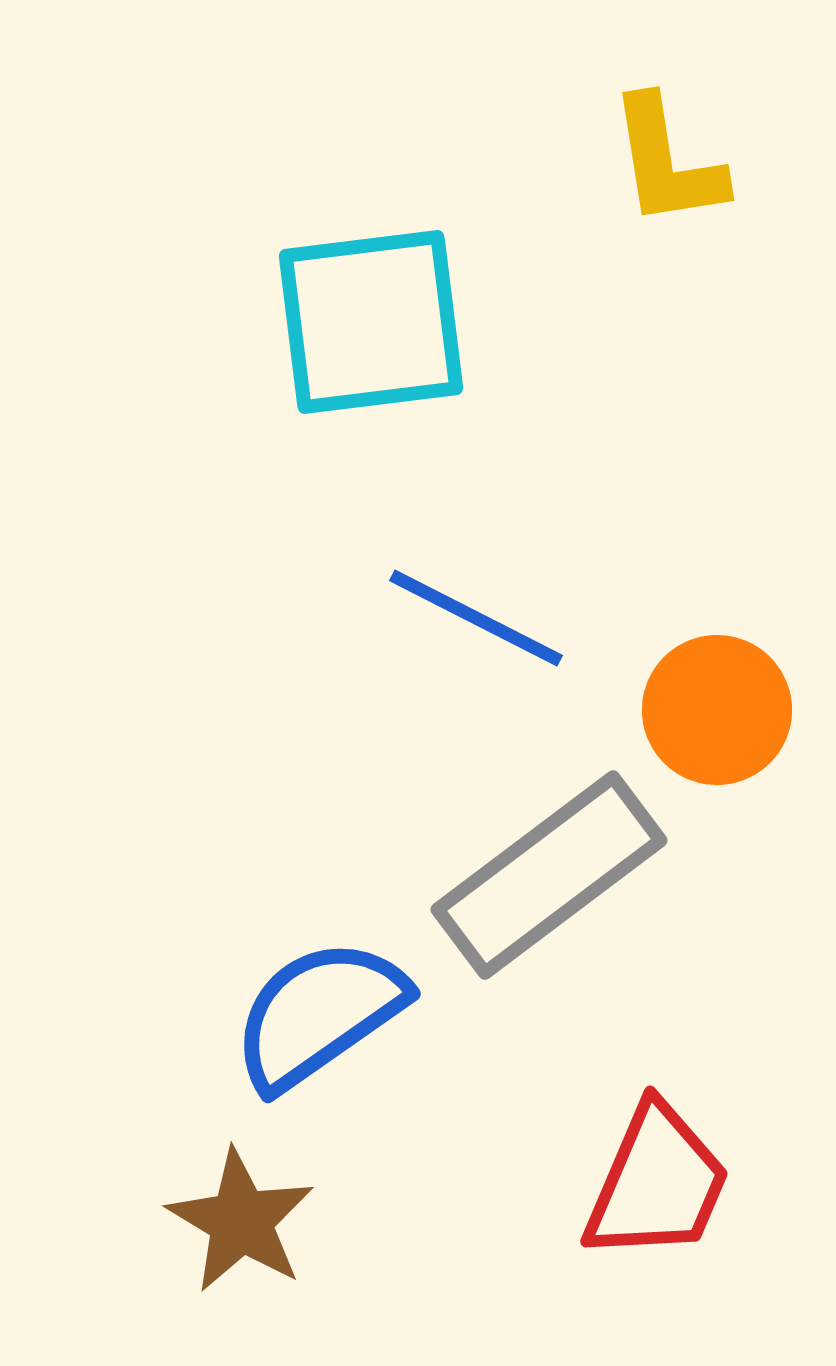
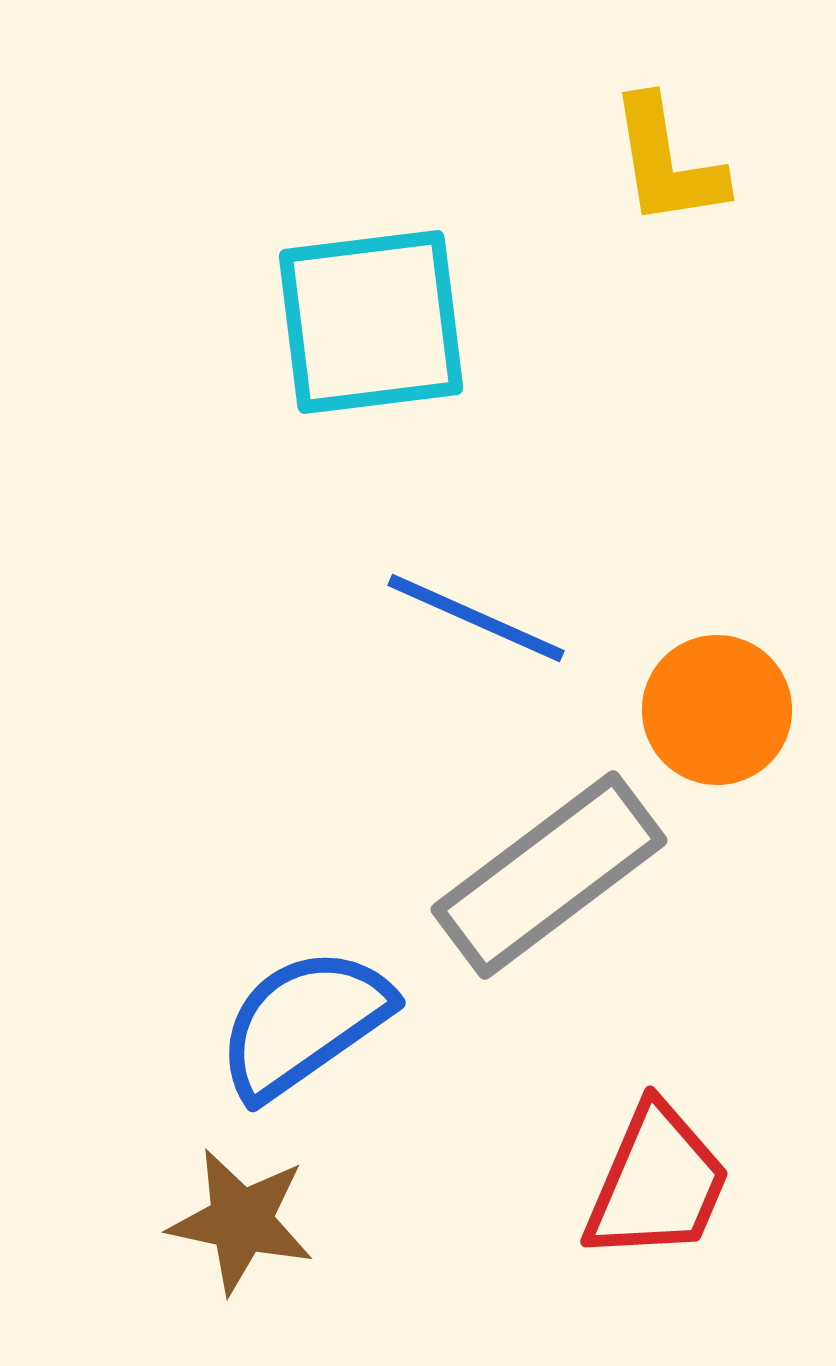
blue line: rotated 3 degrees counterclockwise
blue semicircle: moved 15 px left, 9 px down
brown star: rotated 19 degrees counterclockwise
